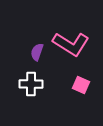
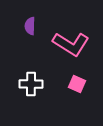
purple semicircle: moved 7 px left, 26 px up; rotated 18 degrees counterclockwise
pink square: moved 4 px left, 1 px up
